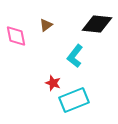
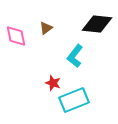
brown triangle: moved 3 px down
